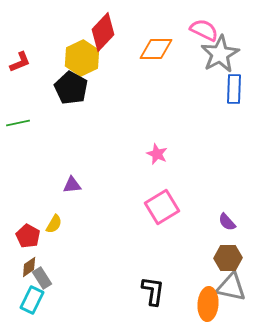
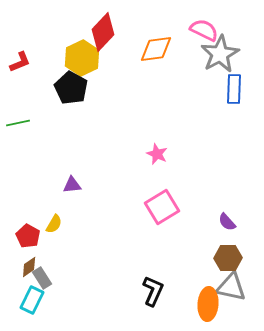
orange diamond: rotated 8 degrees counterclockwise
black L-shape: rotated 16 degrees clockwise
